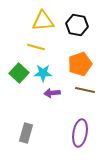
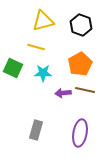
yellow triangle: rotated 10 degrees counterclockwise
black hexagon: moved 4 px right; rotated 10 degrees clockwise
orange pentagon: rotated 10 degrees counterclockwise
green square: moved 6 px left, 5 px up; rotated 18 degrees counterclockwise
purple arrow: moved 11 px right
gray rectangle: moved 10 px right, 3 px up
